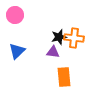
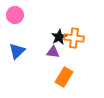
black star: rotated 14 degrees counterclockwise
orange rectangle: rotated 36 degrees clockwise
